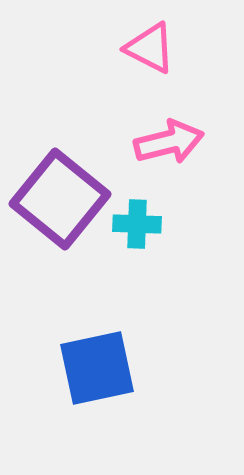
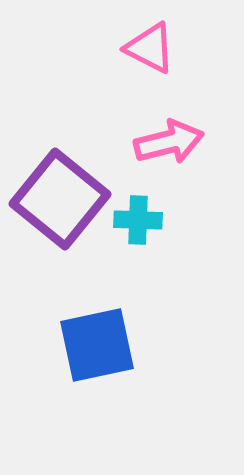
cyan cross: moved 1 px right, 4 px up
blue square: moved 23 px up
